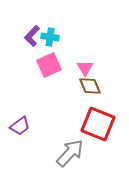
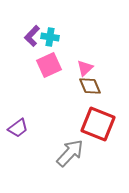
pink triangle: rotated 18 degrees clockwise
purple trapezoid: moved 2 px left, 2 px down
